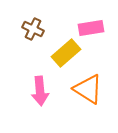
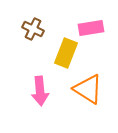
yellow rectangle: rotated 28 degrees counterclockwise
